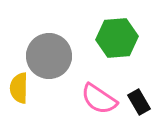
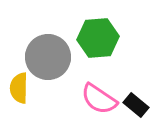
green hexagon: moved 19 px left
gray circle: moved 1 px left, 1 px down
black rectangle: moved 3 px left, 3 px down; rotated 20 degrees counterclockwise
